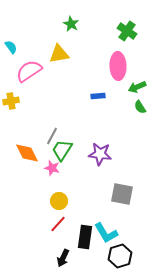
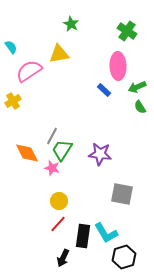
blue rectangle: moved 6 px right, 6 px up; rotated 48 degrees clockwise
yellow cross: moved 2 px right; rotated 21 degrees counterclockwise
black rectangle: moved 2 px left, 1 px up
black hexagon: moved 4 px right, 1 px down
